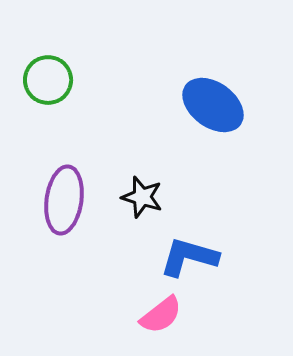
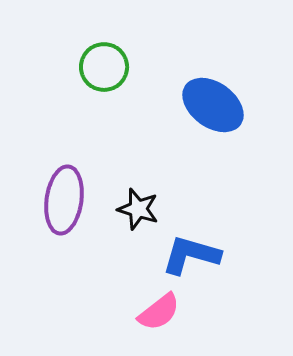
green circle: moved 56 px right, 13 px up
black star: moved 4 px left, 12 px down
blue L-shape: moved 2 px right, 2 px up
pink semicircle: moved 2 px left, 3 px up
